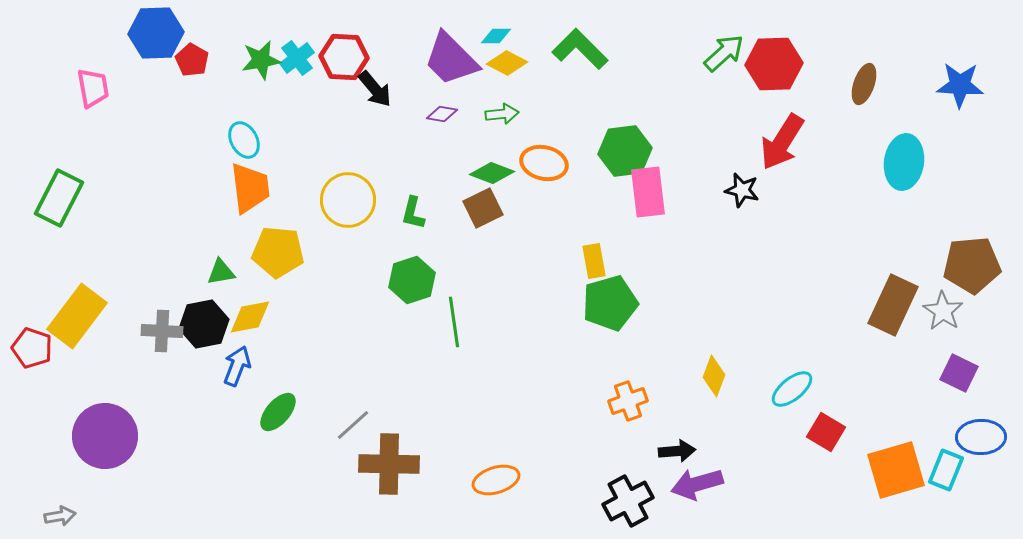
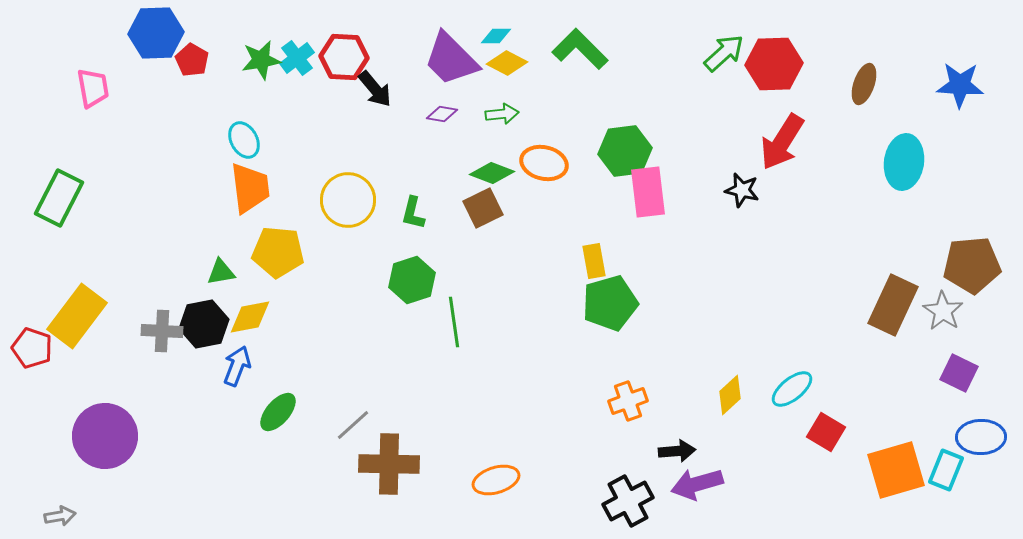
yellow diamond at (714, 376): moved 16 px right, 19 px down; rotated 27 degrees clockwise
